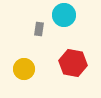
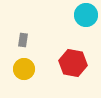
cyan circle: moved 22 px right
gray rectangle: moved 16 px left, 11 px down
